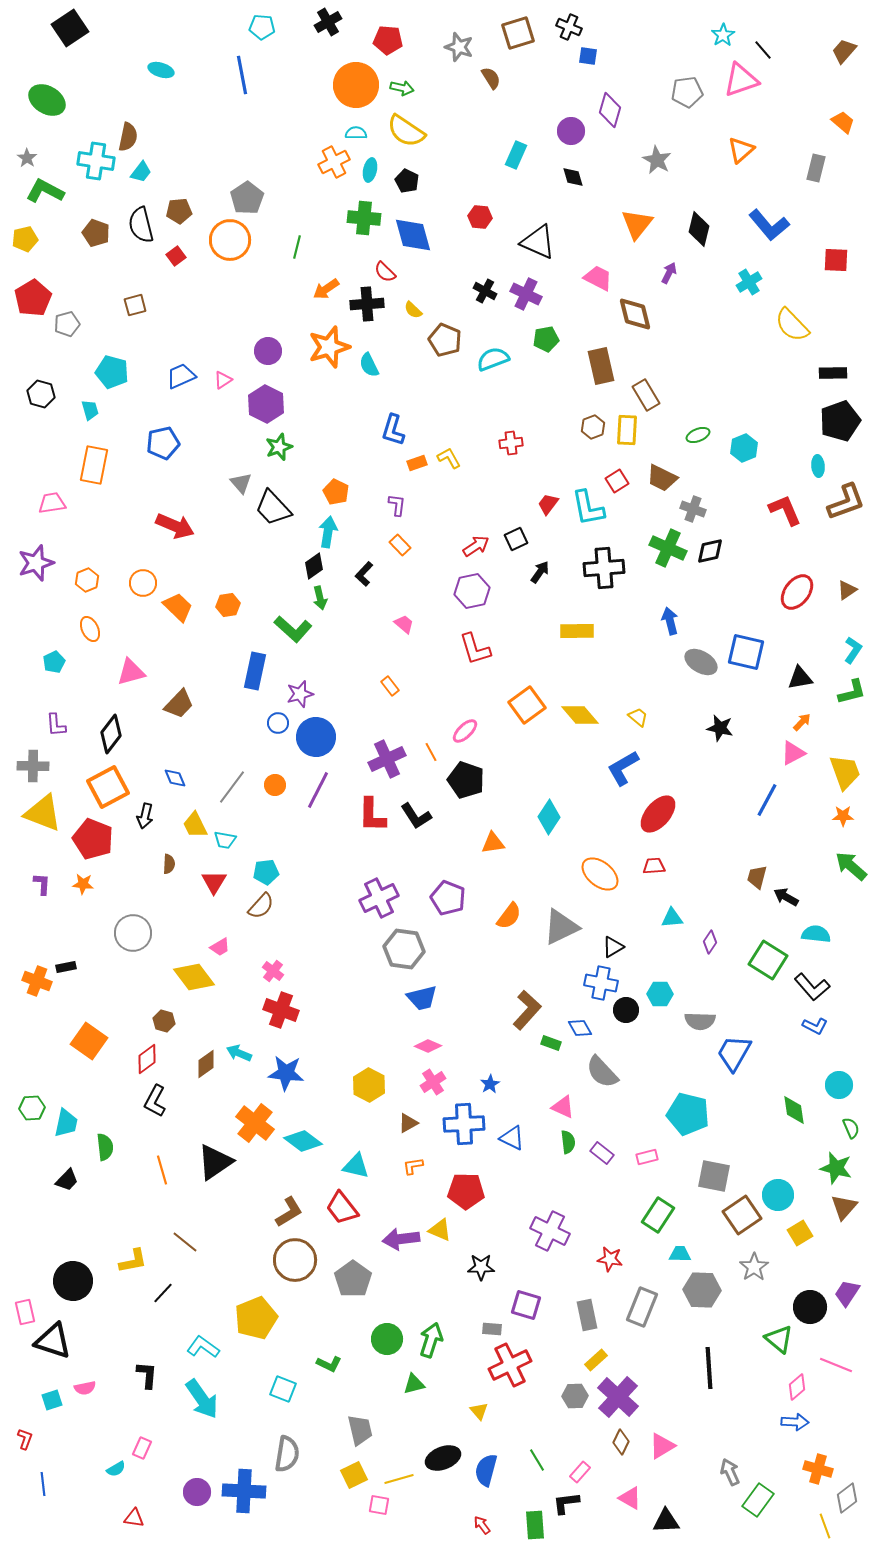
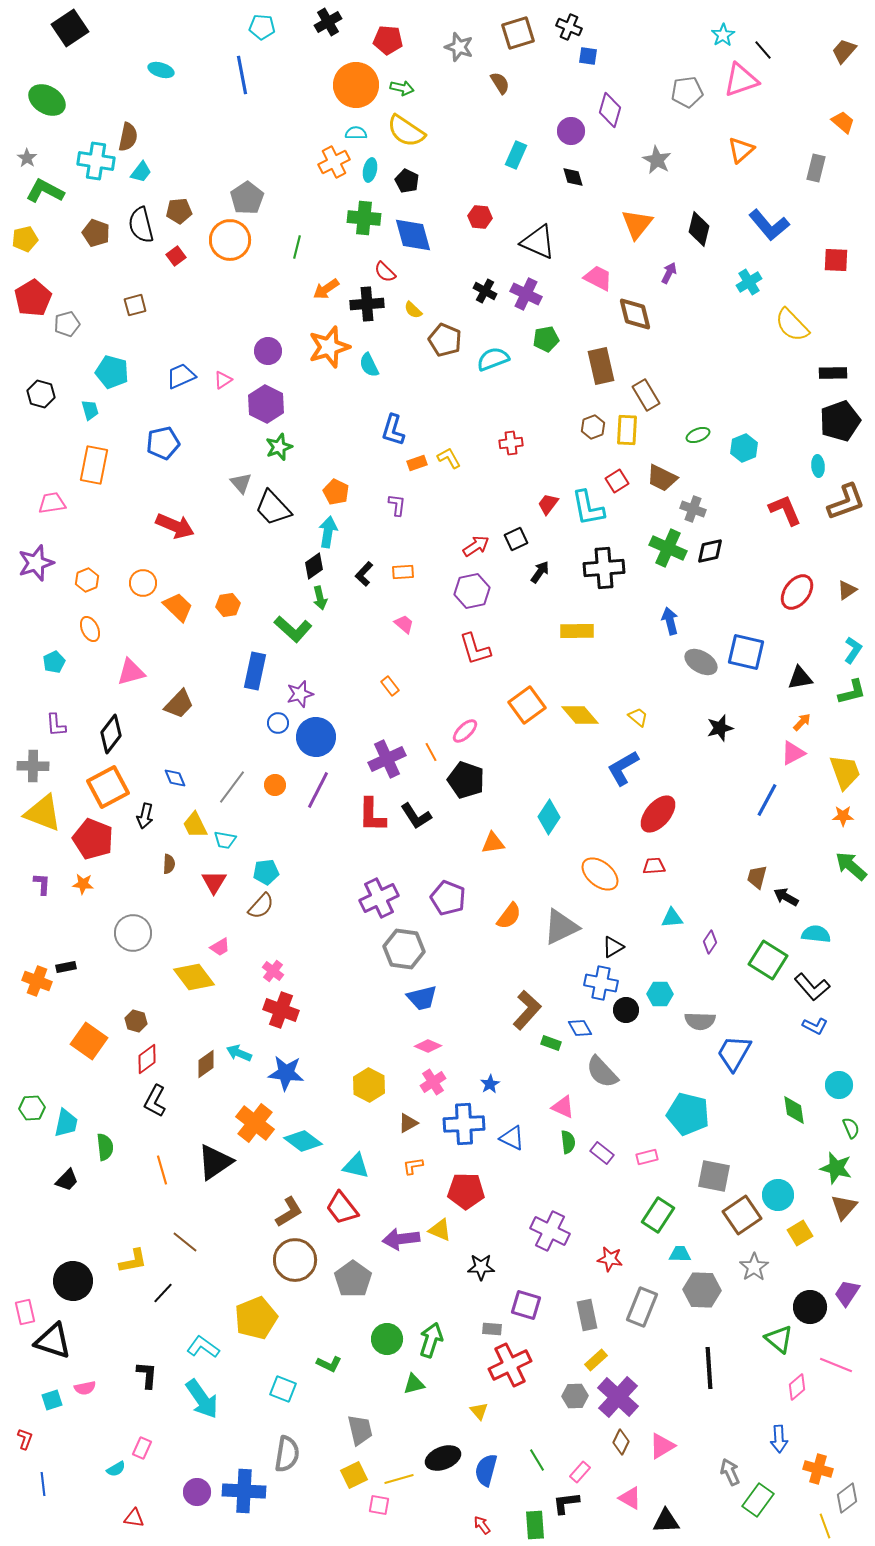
brown semicircle at (491, 78): moved 9 px right, 5 px down
orange rectangle at (400, 545): moved 3 px right, 27 px down; rotated 50 degrees counterclockwise
black star at (720, 728): rotated 28 degrees counterclockwise
brown hexagon at (164, 1021): moved 28 px left
blue arrow at (795, 1422): moved 16 px left, 17 px down; rotated 84 degrees clockwise
